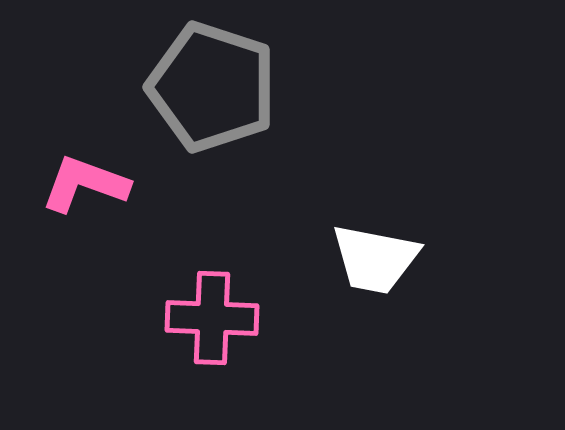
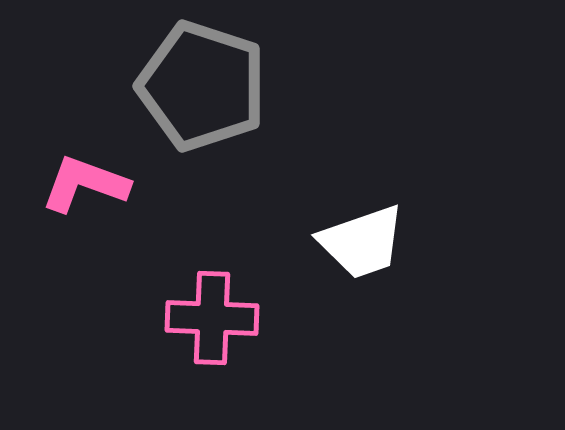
gray pentagon: moved 10 px left, 1 px up
white trapezoid: moved 13 px left, 17 px up; rotated 30 degrees counterclockwise
